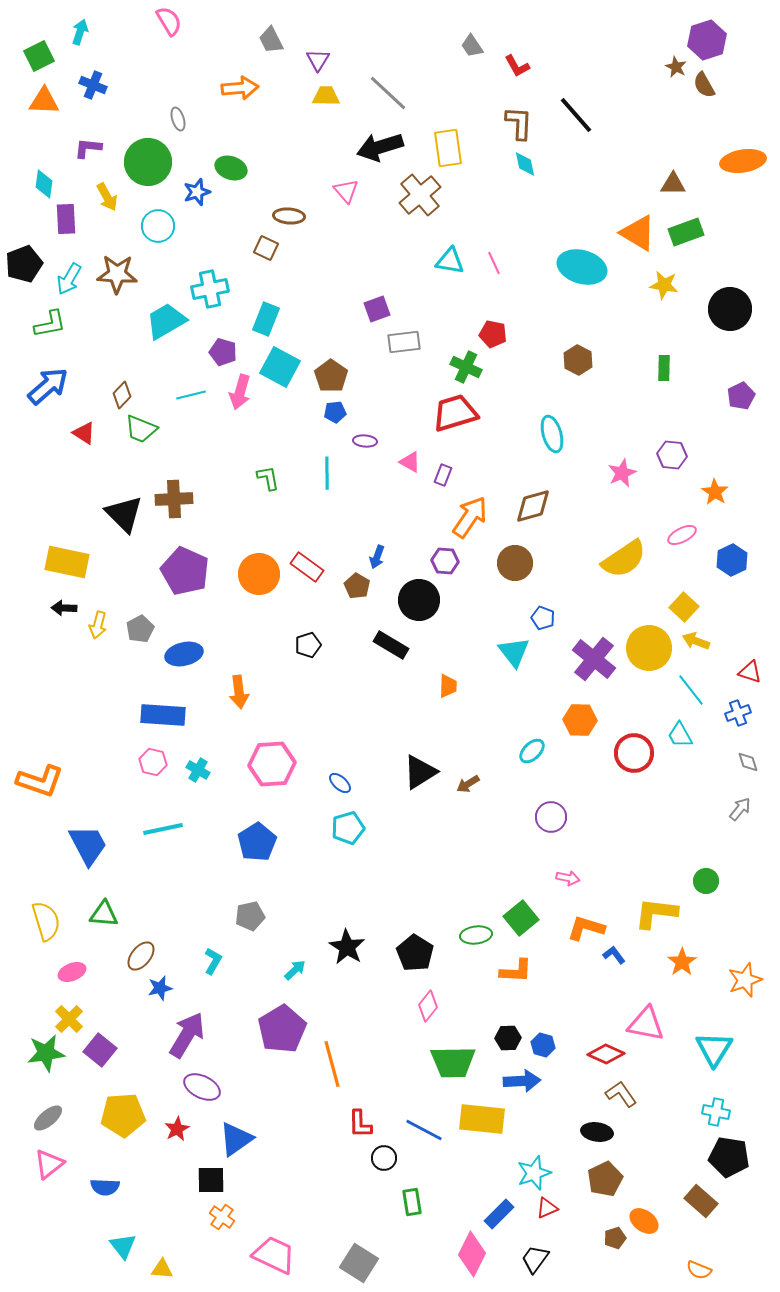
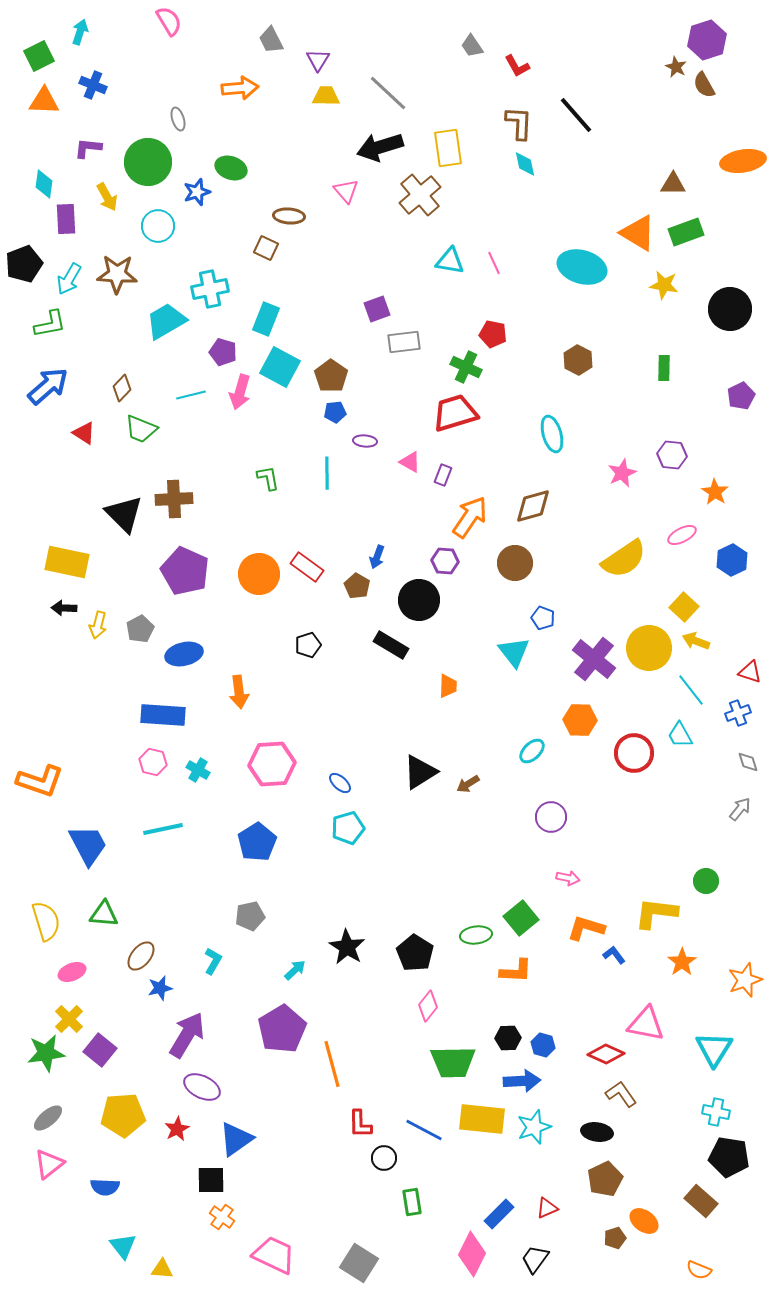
brown diamond at (122, 395): moved 7 px up
cyan star at (534, 1173): moved 46 px up
